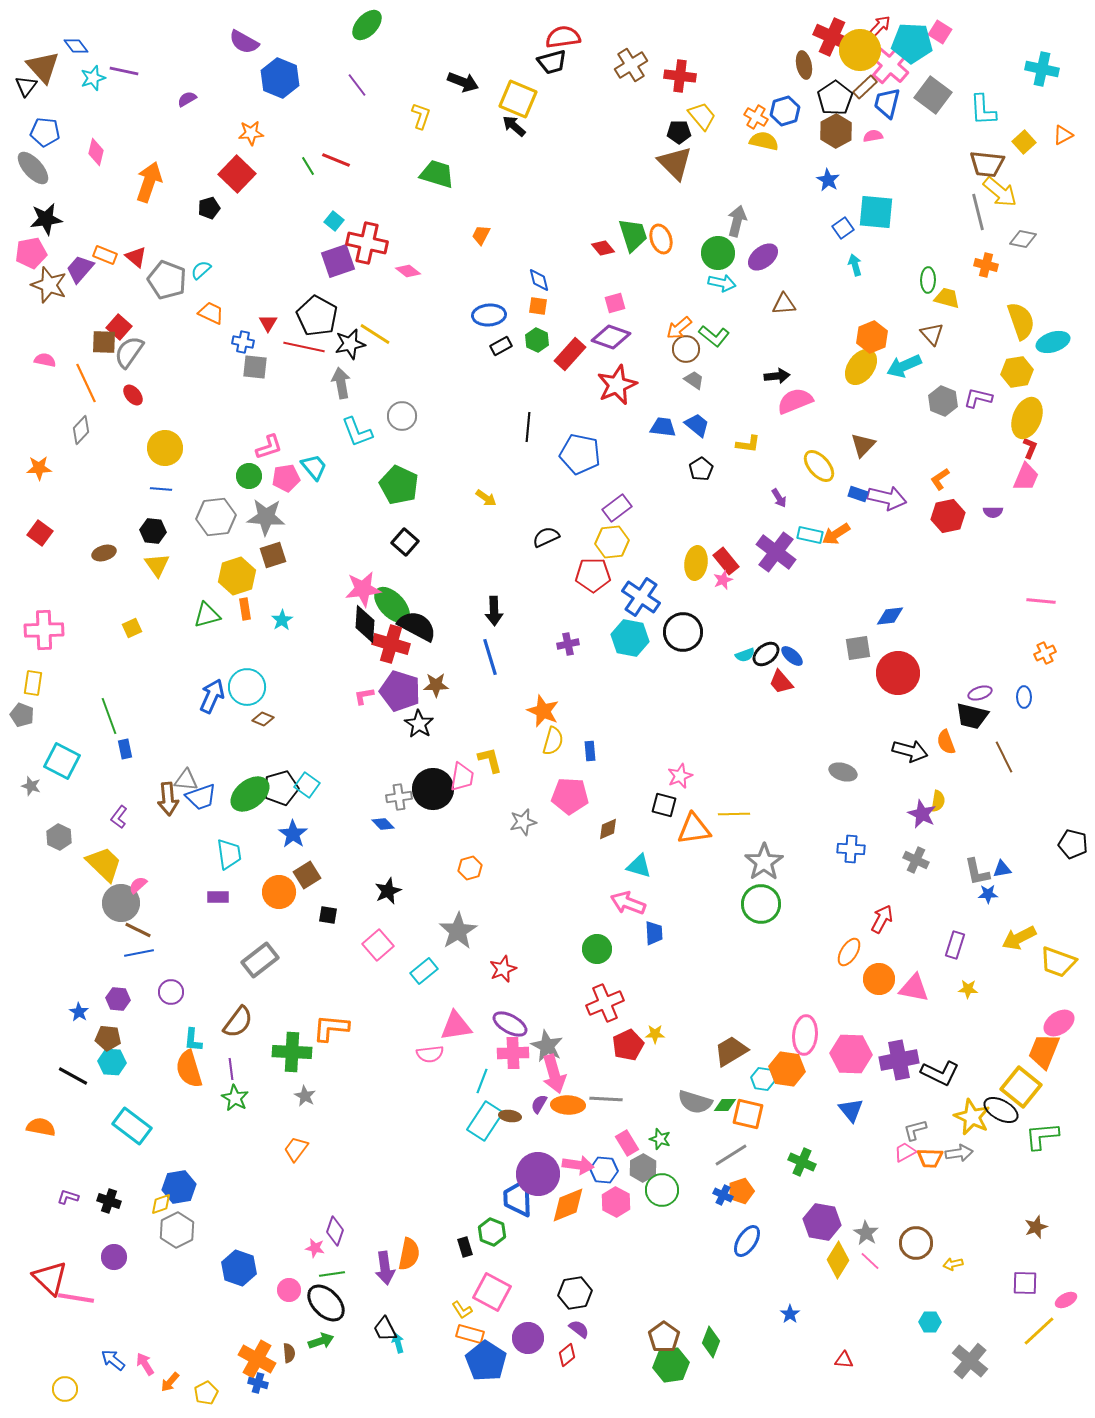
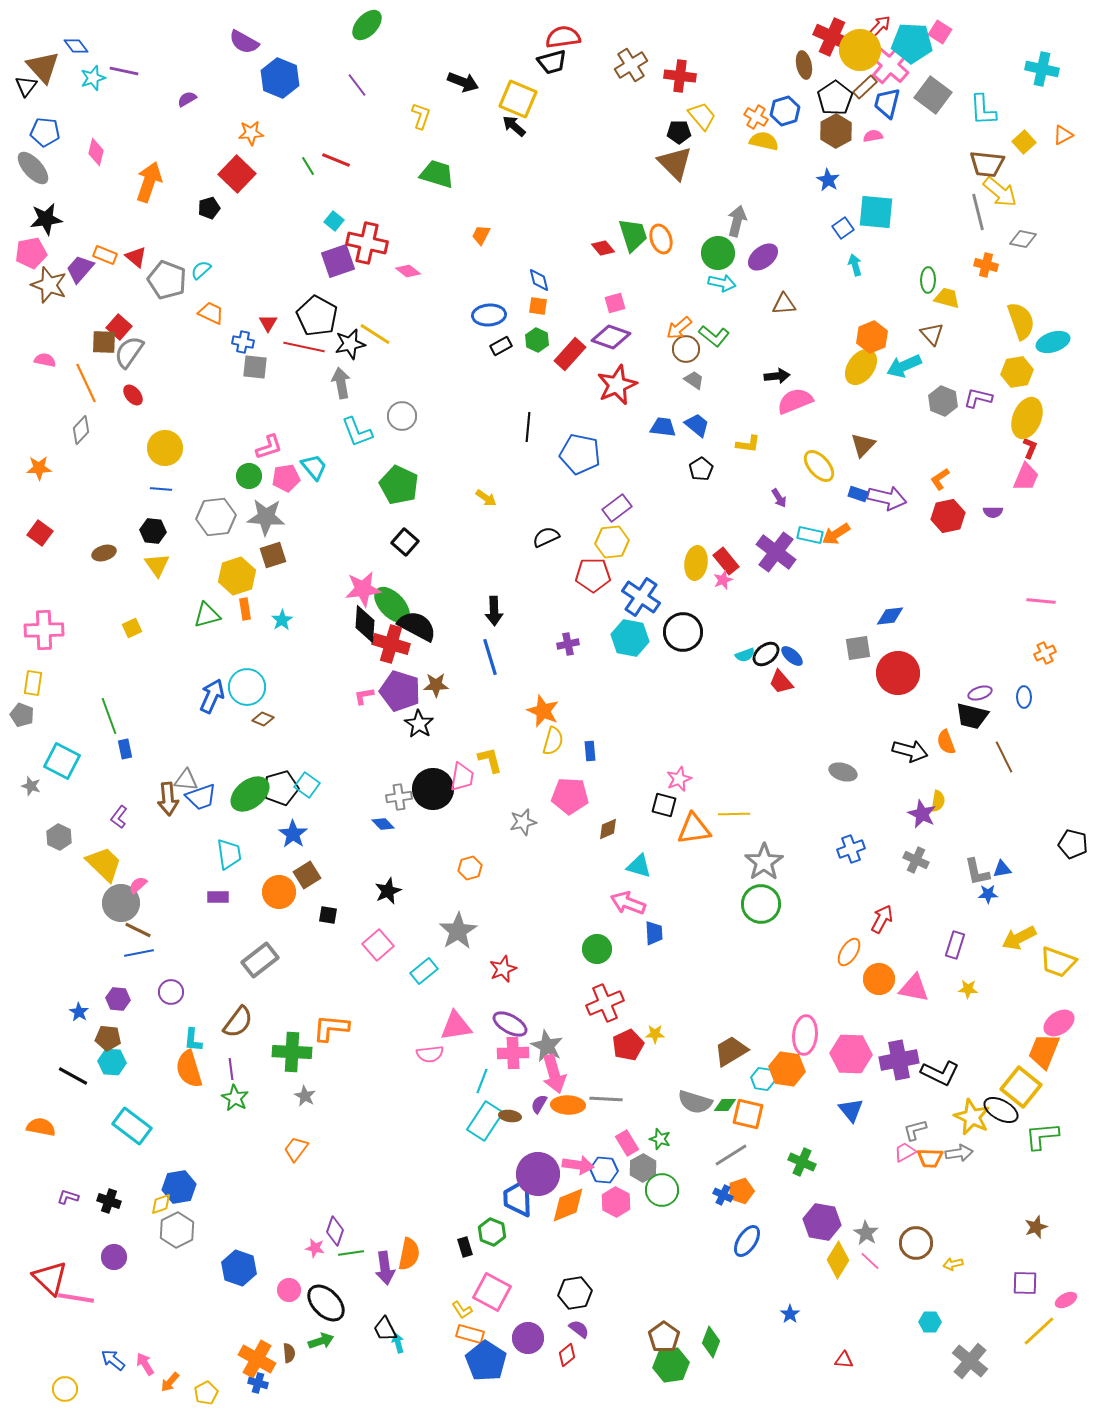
pink star at (680, 776): moved 1 px left, 3 px down
blue cross at (851, 849): rotated 24 degrees counterclockwise
green line at (332, 1274): moved 19 px right, 21 px up
